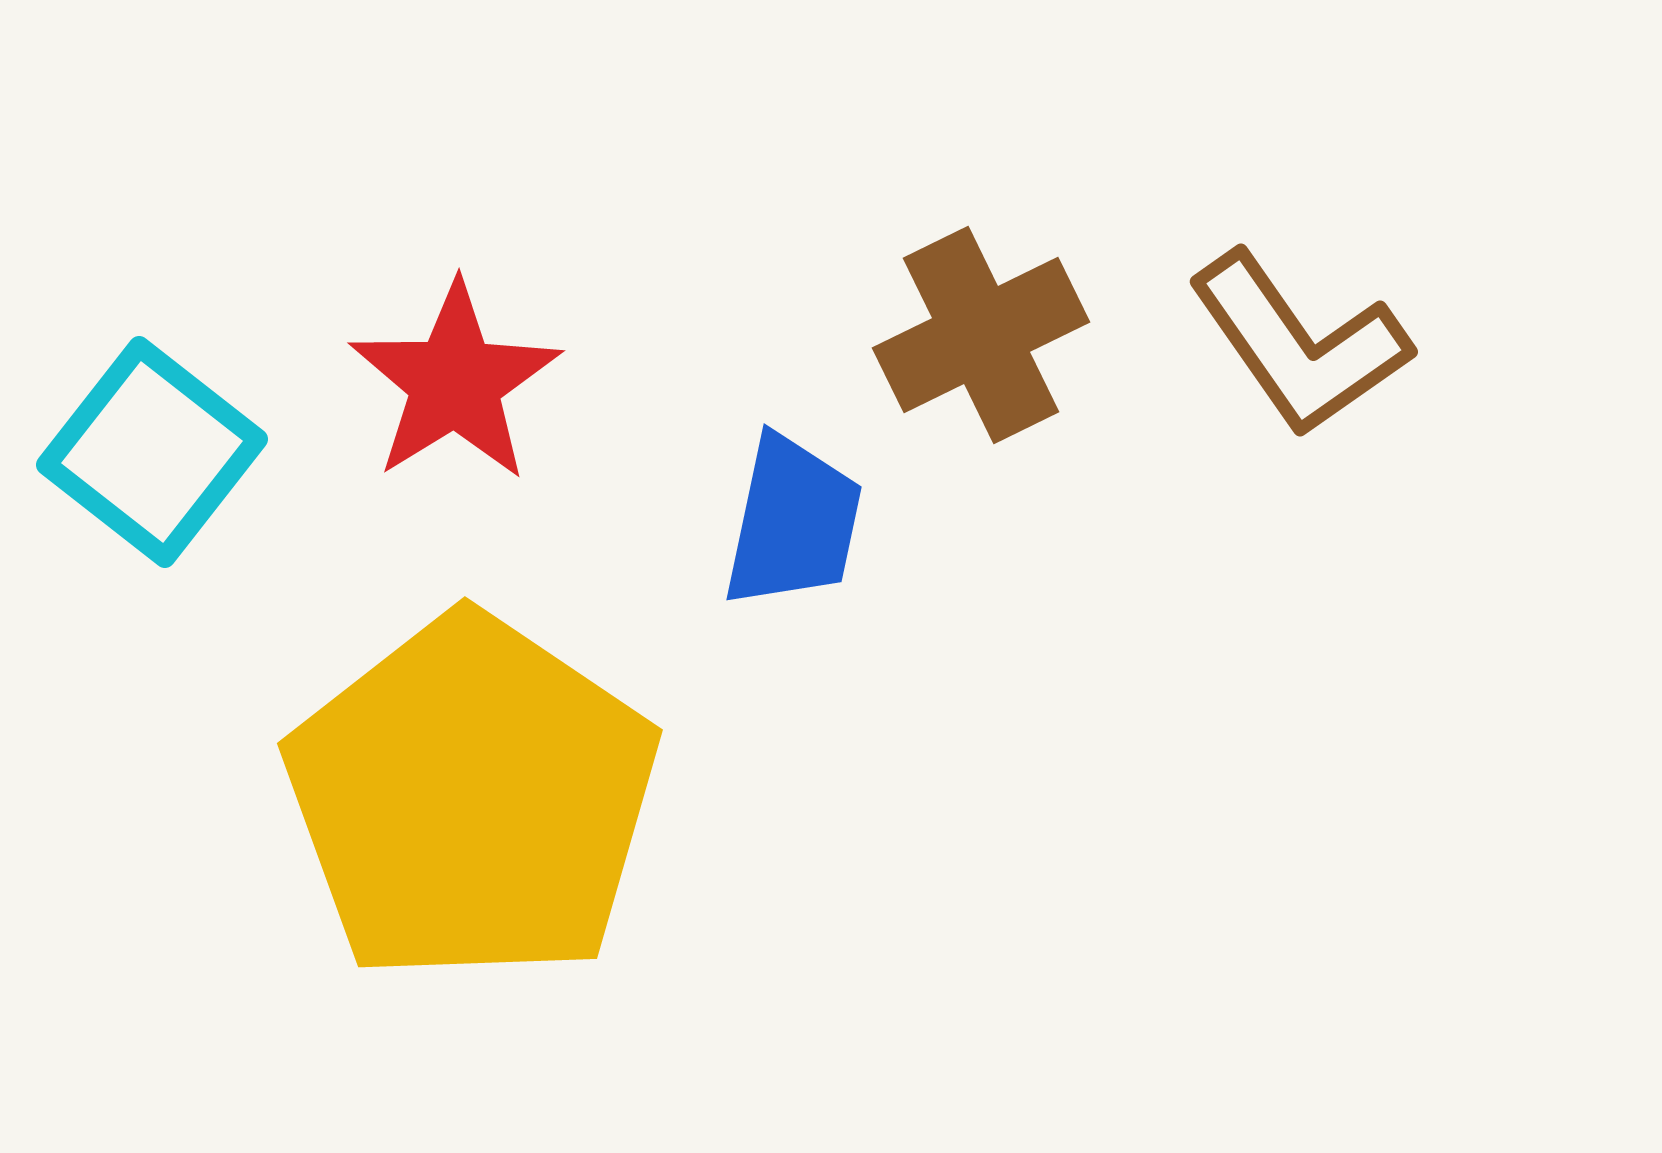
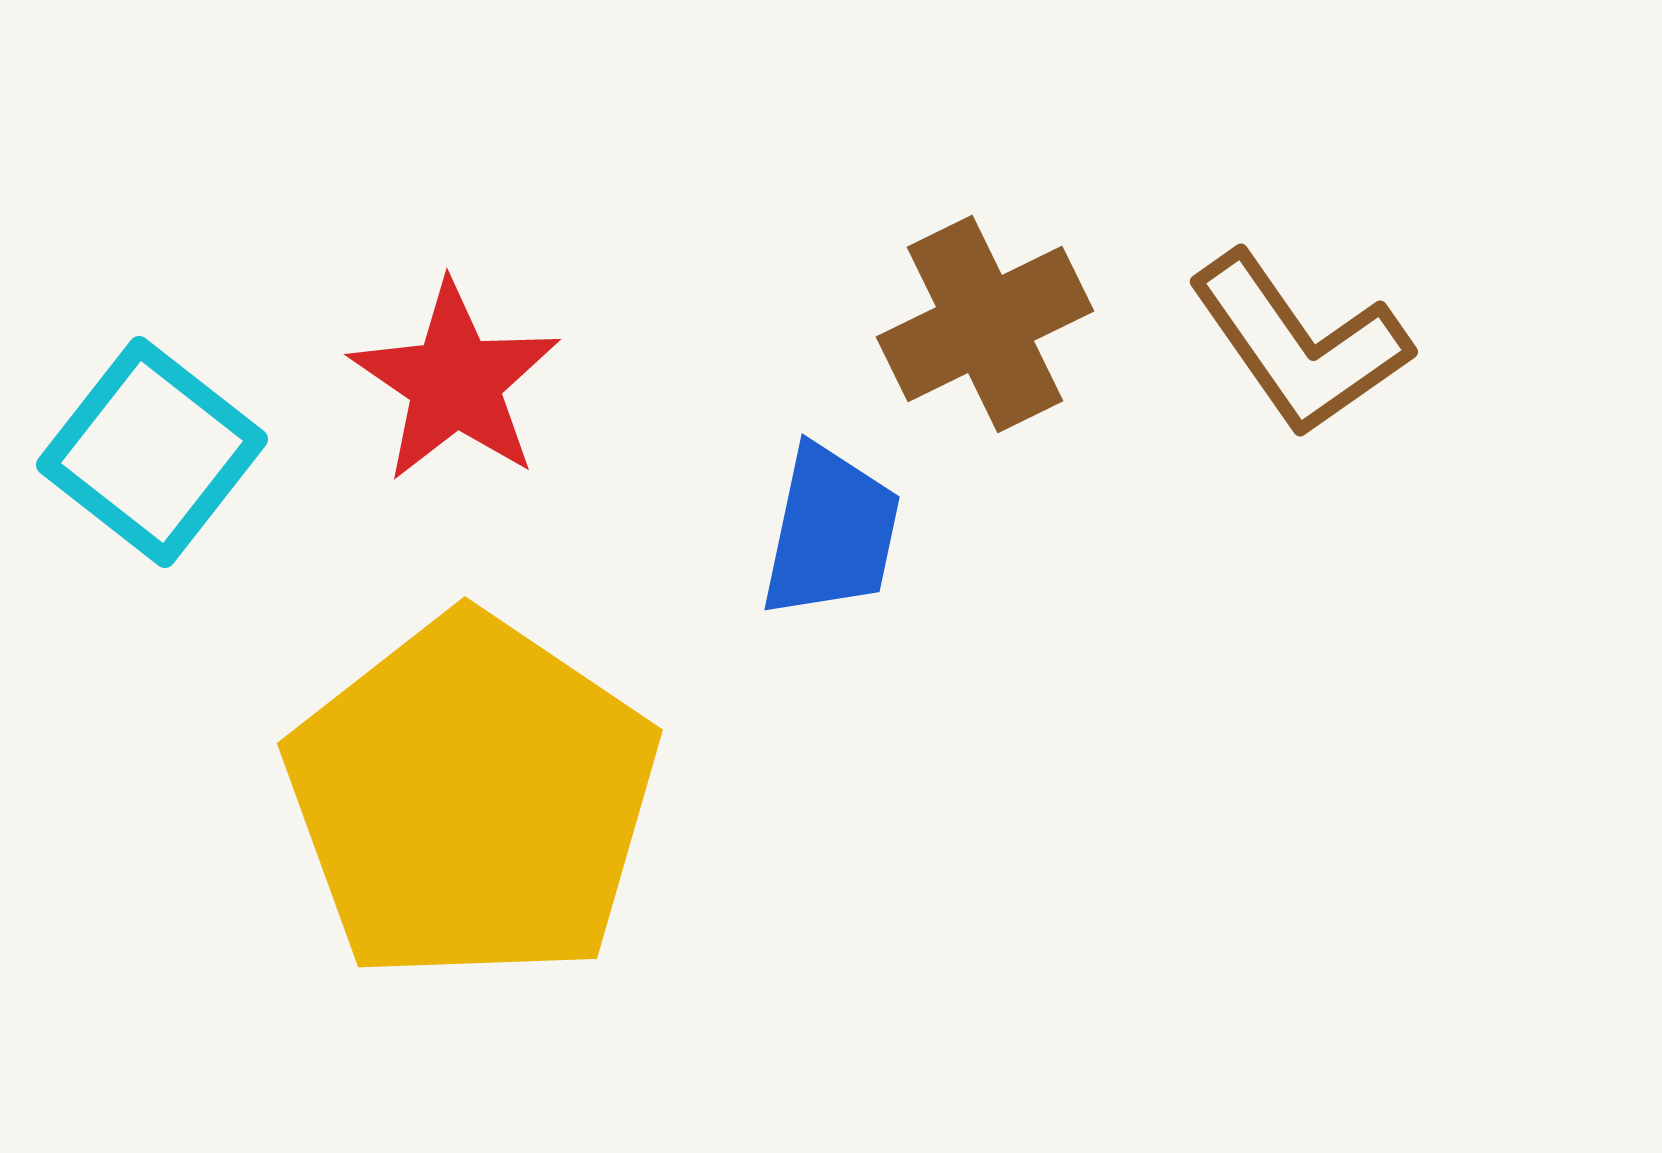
brown cross: moved 4 px right, 11 px up
red star: rotated 6 degrees counterclockwise
blue trapezoid: moved 38 px right, 10 px down
